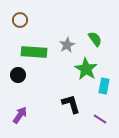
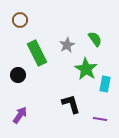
green rectangle: moved 3 px right, 1 px down; rotated 60 degrees clockwise
cyan rectangle: moved 1 px right, 2 px up
purple line: rotated 24 degrees counterclockwise
